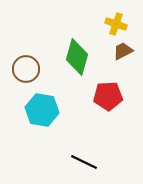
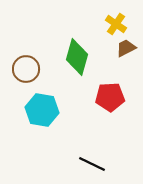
yellow cross: rotated 15 degrees clockwise
brown trapezoid: moved 3 px right, 3 px up
red pentagon: moved 2 px right, 1 px down
black line: moved 8 px right, 2 px down
